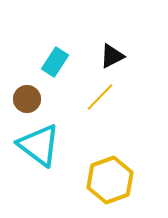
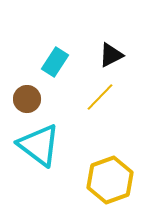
black triangle: moved 1 px left, 1 px up
